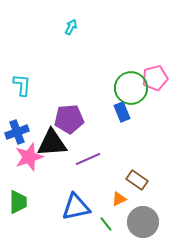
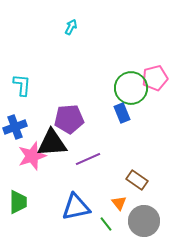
blue rectangle: moved 1 px down
blue cross: moved 2 px left, 5 px up
pink star: moved 3 px right, 1 px up
orange triangle: moved 4 px down; rotated 42 degrees counterclockwise
gray circle: moved 1 px right, 1 px up
